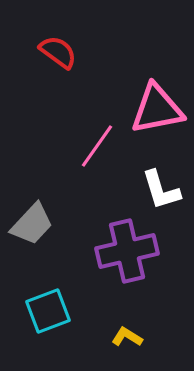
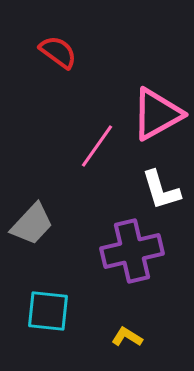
pink triangle: moved 5 px down; rotated 18 degrees counterclockwise
purple cross: moved 5 px right
cyan square: rotated 27 degrees clockwise
